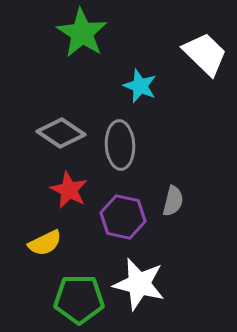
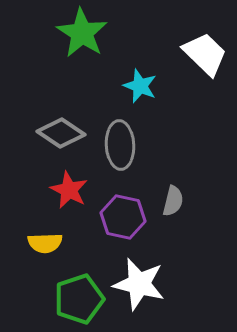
yellow semicircle: rotated 24 degrees clockwise
green pentagon: rotated 18 degrees counterclockwise
